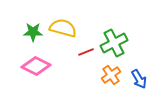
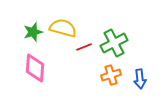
green star: rotated 18 degrees counterclockwise
red line: moved 2 px left, 5 px up
pink diamond: moved 1 px left, 2 px down; rotated 68 degrees clockwise
orange cross: rotated 18 degrees clockwise
blue arrow: moved 1 px right; rotated 24 degrees clockwise
